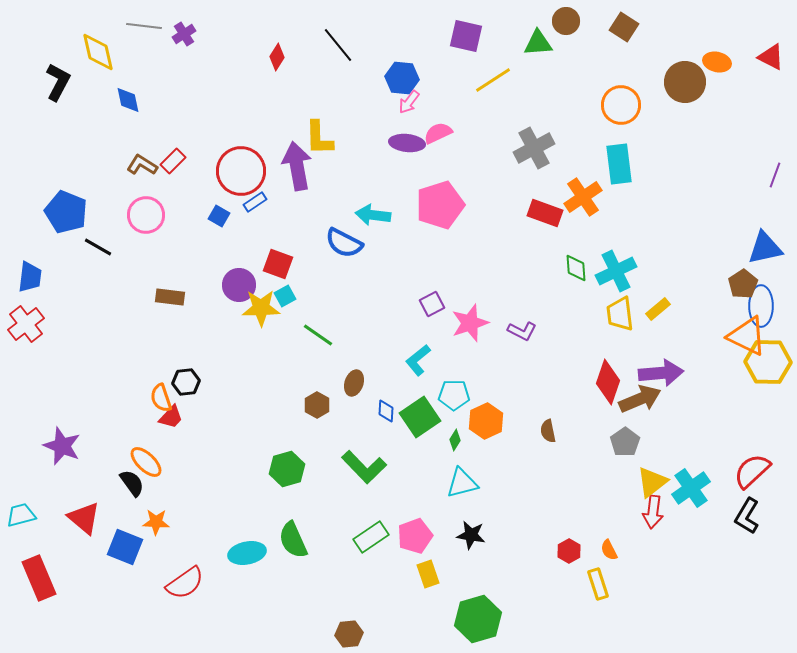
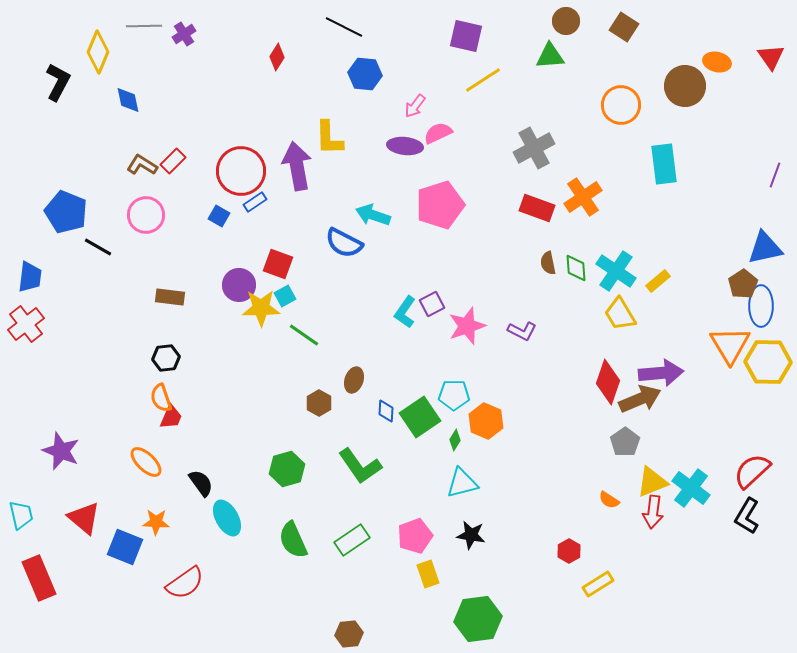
gray line at (144, 26): rotated 8 degrees counterclockwise
green triangle at (538, 43): moved 12 px right, 13 px down
black line at (338, 45): moved 6 px right, 18 px up; rotated 24 degrees counterclockwise
yellow diamond at (98, 52): rotated 36 degrees clockwise
red triangle at (771, 57): rotated 28 degrees clockwise
blue hexagon at (402, 78): moved 37 px left, 4 px up
yellow line at (493, 80): moved 10 px left
brown circle at (685, 82): moved 4 px down
pink arrow at (409, 102): moved 6 px right, 4 px down
yellow L-shape at (319, 138): moved 10 px right
purple ellipse at (407, 143): moved 2 px left, 3 px down
cyan rectangle at (619, 164): moved 45 px right
red rectangle at (545, 213): moved 8 px left, 5 px up
cyan arrow at (373, 215): rotated 12 degrees clockwise
cyan cross at (616, 271): rotated 30 degrees counterclockwise
yellow rectangle at (658, 309): moved 28 px up
yellow trapezoid at (620, 314): rotated 24 degrees counterclockwise
pink star at (470, 323): moved 3 px left, 3 px down
green line at (318, 335): moved 14 px left
orange triangle at (747, 336): moved 17 px left, 9 px down; rotated 33 degrees clockwise
cyan L-shape at (418, 360): moved 13 px left, 48 px up; rotated 16 degrees counterclockwise
black hexagon at (186, 382): moved 20 px left, 24 px up
brown ellipse at (354, 383): moved 3 px up
brown hexagon at (317, 405): moved 2 px right, 2 px up
red trapezoid at (171, 417): rotated 20 degrees counterclockwise
orange hexagon at (486, 421): rotated 12 degrees counterclockwise
brown semicircle at (548, 431): moved 168 px up
purple star at (62, 446): moved 1 px left, 5 px down
green L-shape at (364, 467): moved 4 px left, 1 px up; rotated 9 degrees clockwise
yellow triangle at (652, 482): rotated 16 degrees clockwise
black semicircle at (132, 483): moved 69 px right
cyan cross at (691, 488): rotated 18 degrees counterclockwise
cyan trapezoid at (21, 515): rotated 92 degrees clockwise
green rectangle at (371, 537): moved 19 px left, 3 px down
orange semicircle at (609, 550): moved 50 px up; rotated 30 degrees counterclockwise
cyan ellipse at (247, 553): moved 20 px left, 35 px up; rotated 72 degrees clockwise
yellow rectangle at (598, 584): rotated 76 degrees clockwise
green hexagon at (478, 619): rotated 9 degrees clockwise
